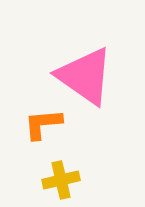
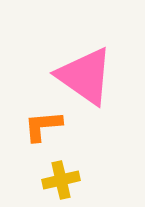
orange L-shape: moved 2 px down
